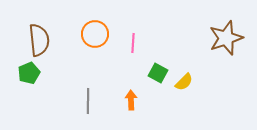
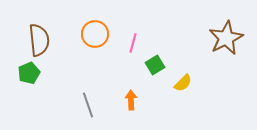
brown star: rotated 8 degrees counterclockwise
pink line: rotated 12 degrees clockwise
green square: moved 3 px left, 8 px up; rotated 30 degrees clockwise
yellow semicircle: moved 1 px left, 1 px down
gray line: moved 4 px down; rotated 20 degrees counterclockwise
